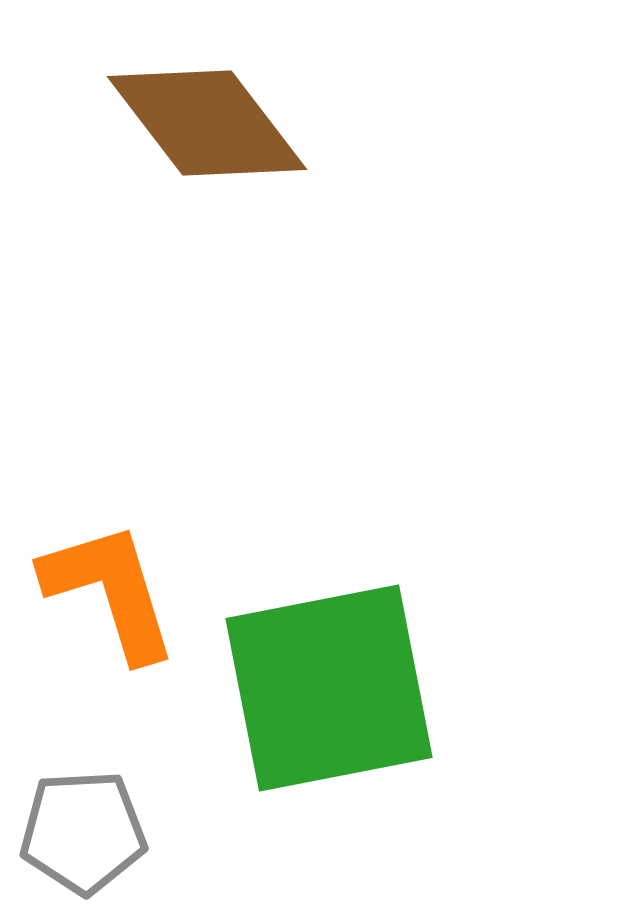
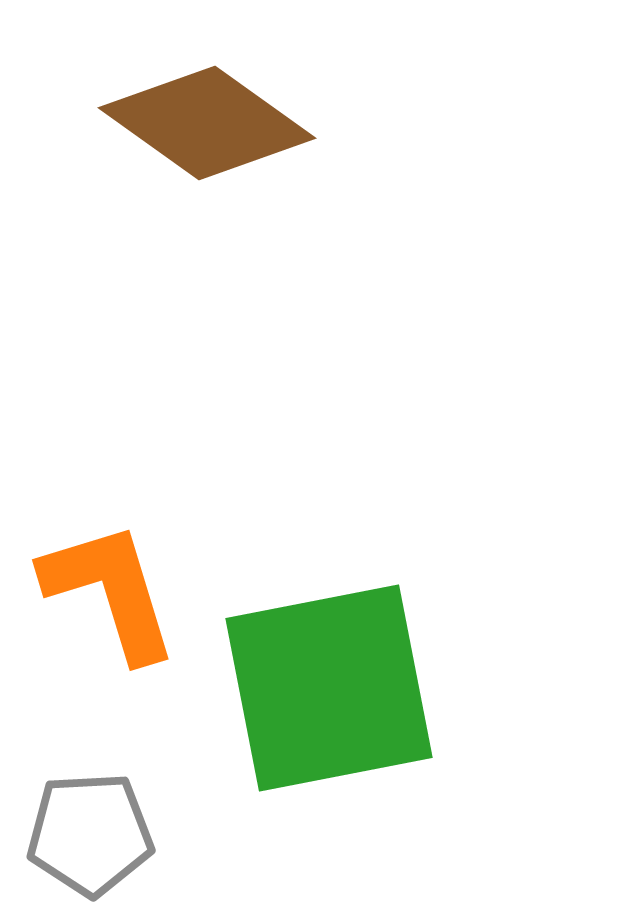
brown diamond: rotated 17 degrees counterclockwise
gray pentagon: moved 7 px right, 2 px down
